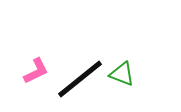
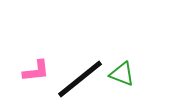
pink L-shape: rotated 20 degrees clockwise
